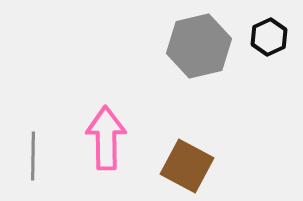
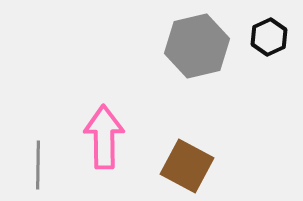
gray hexagon: moved 2 px left
pink arrow: moved 2 px left, 1 px up
gray line: moved 5 px right, 9 px down
